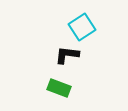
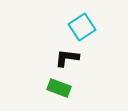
black L-shape: moved 3 px down
